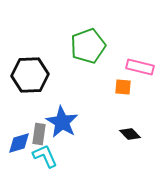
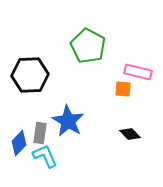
green pentagon: rotated 24 degrees counterclockwise
pink rectangle: moved 2 px left, 5 px down
orange square: moved 2 px down
blue star: moved 6 px right, 1 px up
gray rectangle: moved 1 px right, 1 px up
blue diamond: rotated 30 degrees counterclockwise
